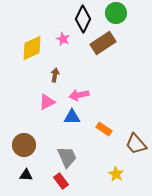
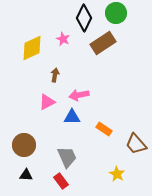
black diamond: moved 1 px right, 1 px up
yellow star: moved 1 px right
